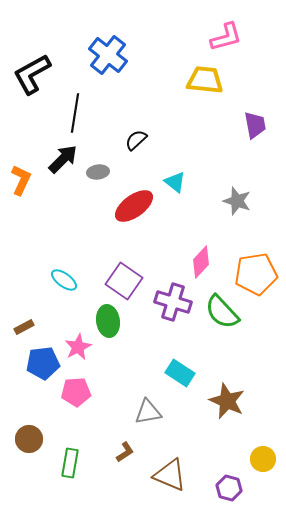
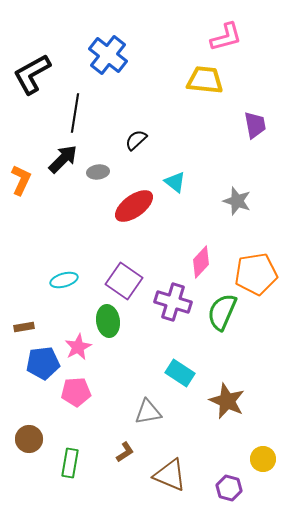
cyan ellipse: rotated 52 degrees counterclockwise
green semicircle: rotated 66 degrees clockwise
brown rectangle: rotated 18 degrees clockwise
